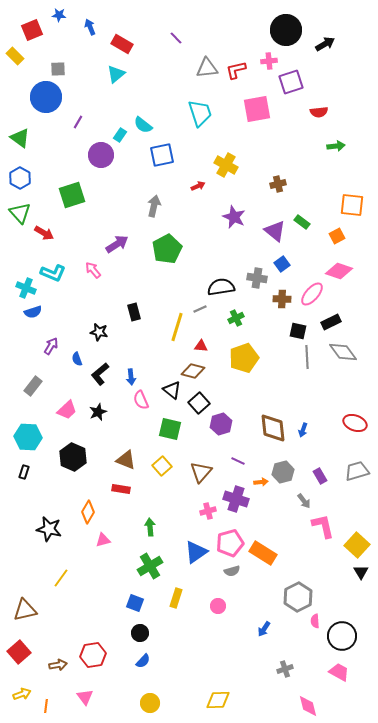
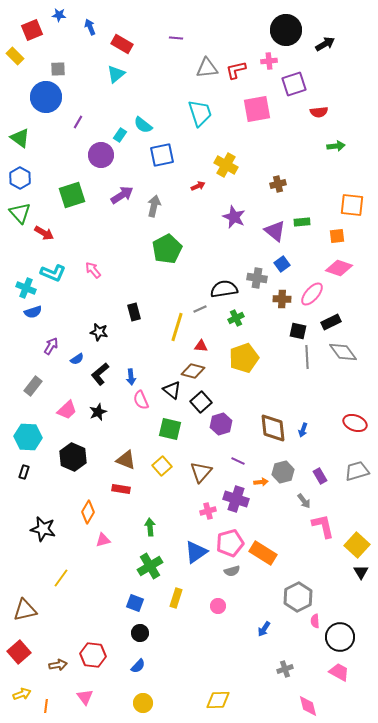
purple line at (176, 38): rotated 40 degrees counterclockwise
purple square at (291, 82): moved 3 px right, 2 px down
green rectangle at (302, 222): rotated 42 degrees counterclockwise
orange square at (337, 236): rotated 21 degrees clockwise
purple arrow at (117, 244): moved 5 px right, 49 px up
pink diamond at (339, 271): moved 3 px up
black semicircle at (221, 287): moved 3 px right, 2 px down
blue semicircle at (77, 359): rotated 104 degrees counterclockwise
black square at (199, 403): moved 2 px right, 1 px up
black star at (49, 529): moved 6 px left
black circle at (342, 636): moved 2 px left, 1 px down
red hexagon at (93, 655): rotated 15 degrees clockwise
blue semicircle at (143, 661): moved 5 px left, 5 px down
yellow circle at (150, 703): moved 7 px left
